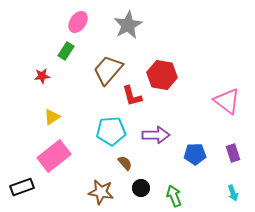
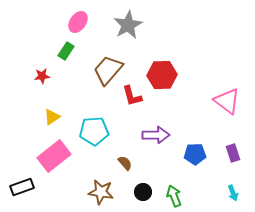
red hexagon: rotated 12 degrees counterclockwise
cyan pentagon: moved 17 px left
black circle: moved 2 px right, 4 px down
